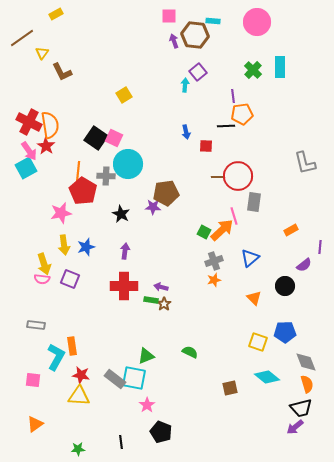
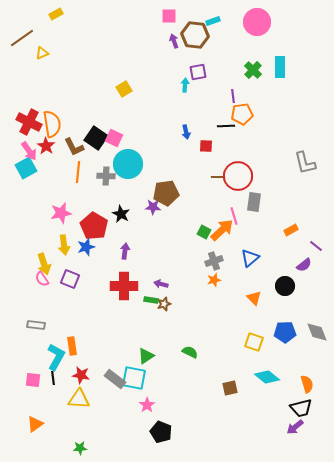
cyan rectangle at (213, 21): rotated 24 degrees counterclockwise
yellow triangle at (42, 53): rotated 32 degrees clockwise
brown L-shape at (62, 72): moved 12 px right, 75 px down
purple square at (198, 72): rotated 30 degrees clockwise
yellow square at (124, 95): moved 6 px up
orange semicircle at (50, 125): moved 2 px right, 1 px up
red pentagon at (83, 191): moved 11 px right, 35 px down
purple line at (320, 247): moved 4 px left, 1 px up; rotated 56 degrees counterclockwise
pink semicircle at (42, 279): rotated 49 degrees clockwise
purple arrow at (161, 287): moved 3 px up
brown star at (164, 304): rotated 16 degrees clockwise
yellow square at (258, 342): moved 4 px left
green triangle at (146, 356): rotated 12 degrees counterclockwise
gray diamond at (306, 362): moved 11 px right, 30 px up
yellow triangle at (79, 396): moved 3 px down
black line at (121, 442): moved 68 px left, 64 px up
green star at (78, 449): moved 2 px right, 1 px up
